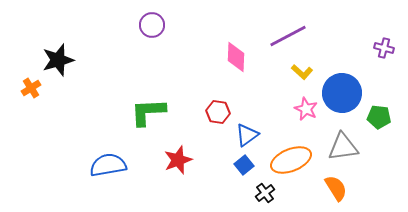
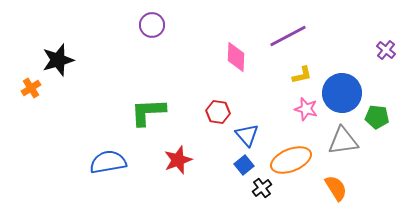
purple cross: moved 2 px right, 2 px down; rotated 24 degrees clockwise
yellow L-shape: moved 3 px down; rotated 55 degrees counterclockwise
pink star: rotated 10 degrees counterclockwise
green pentagon: moved 2 px left
blue triangle: rotated 35 degrees counterclockwise
gray triangle: moved 6 px up
blue semicircle: moved 3 px up
black cross: moved 3 px left, 5 px up
